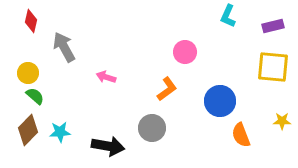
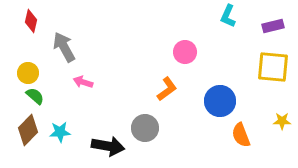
pink arrow: moved 23 px left, 5 px down
gray circle: moved 7 px left
